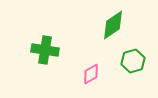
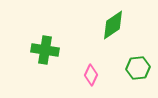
green hexagon: moved 5 px right, 7 px down; rotated 10 degrees clockwise
pink diamond: moved 1 px down; rotated 35 degrees counterclockwise
